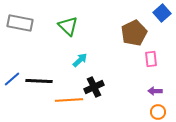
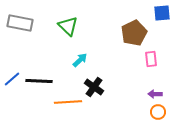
blue square: rotated 36 degrees clockwise
black cross: rotated 30 degrees counterclockwise
purple arrow: moved 3 px down
orange line: moved 1 px left, 2 px down
